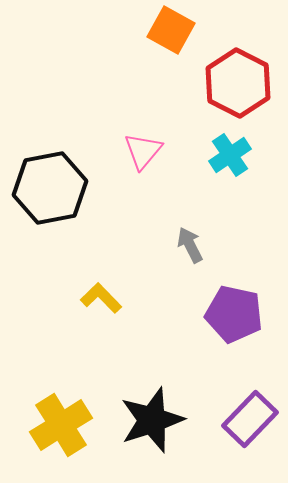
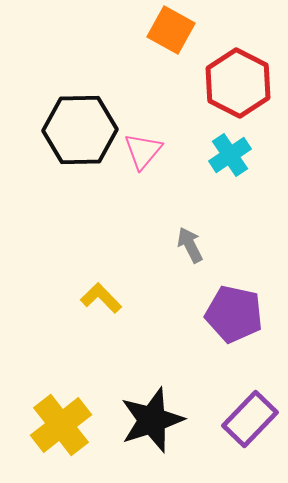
black hexagon: moved 30 px right, 58 px up; rotated 10 degrees clockwise
yellow cross: rotated 6 degrees counterclockwise
